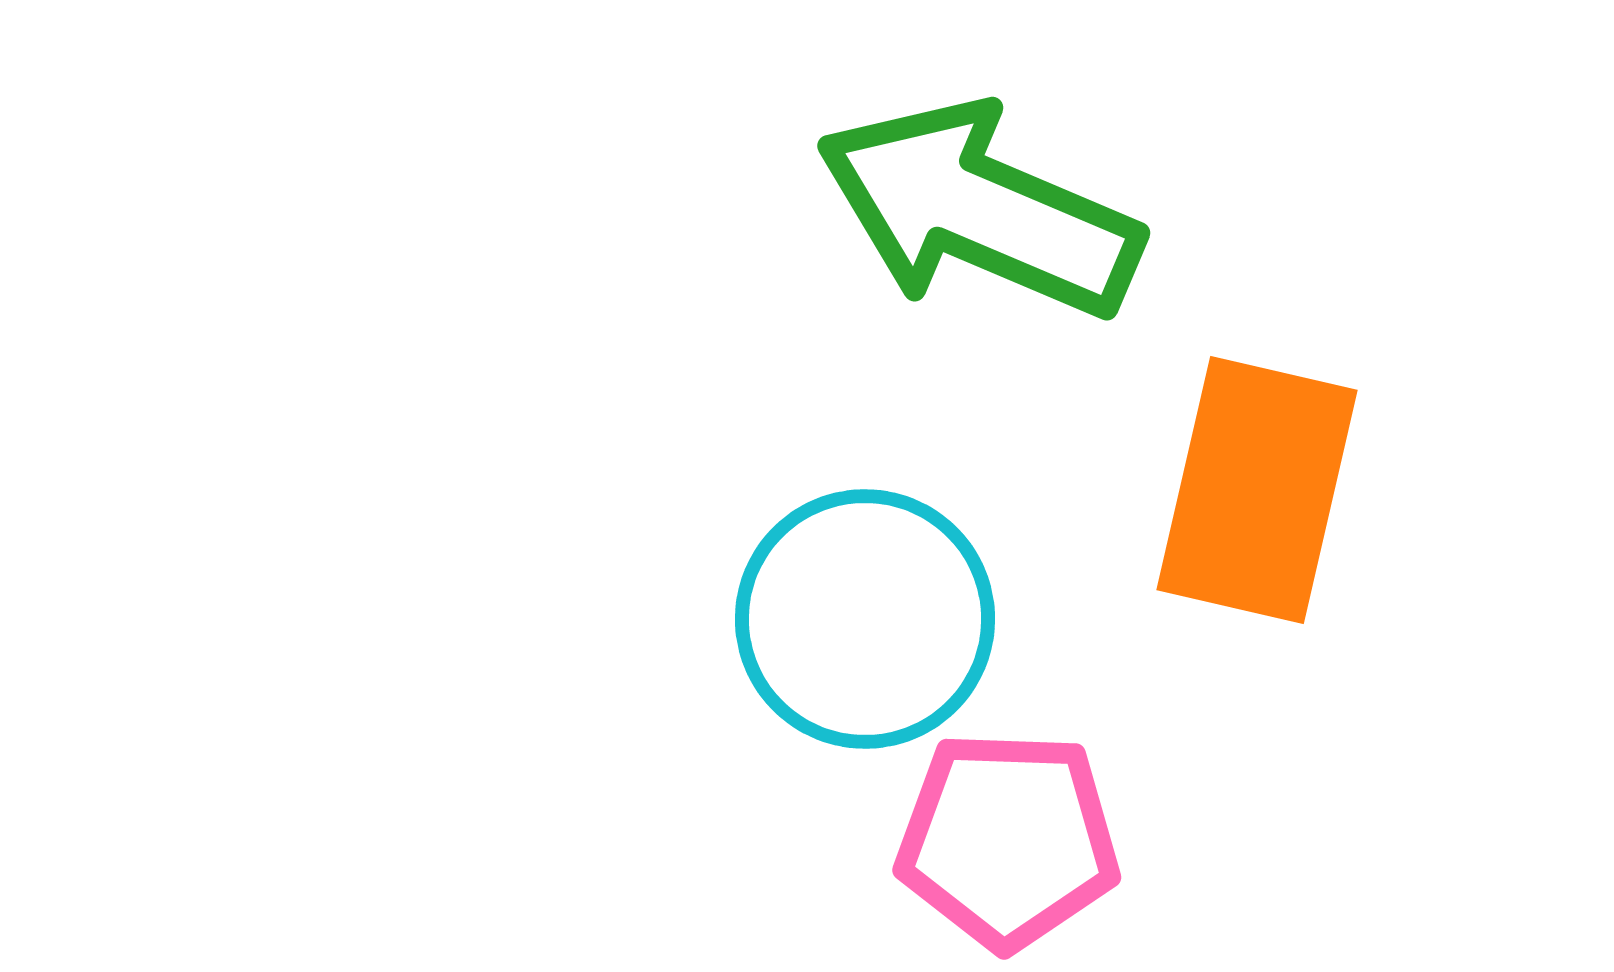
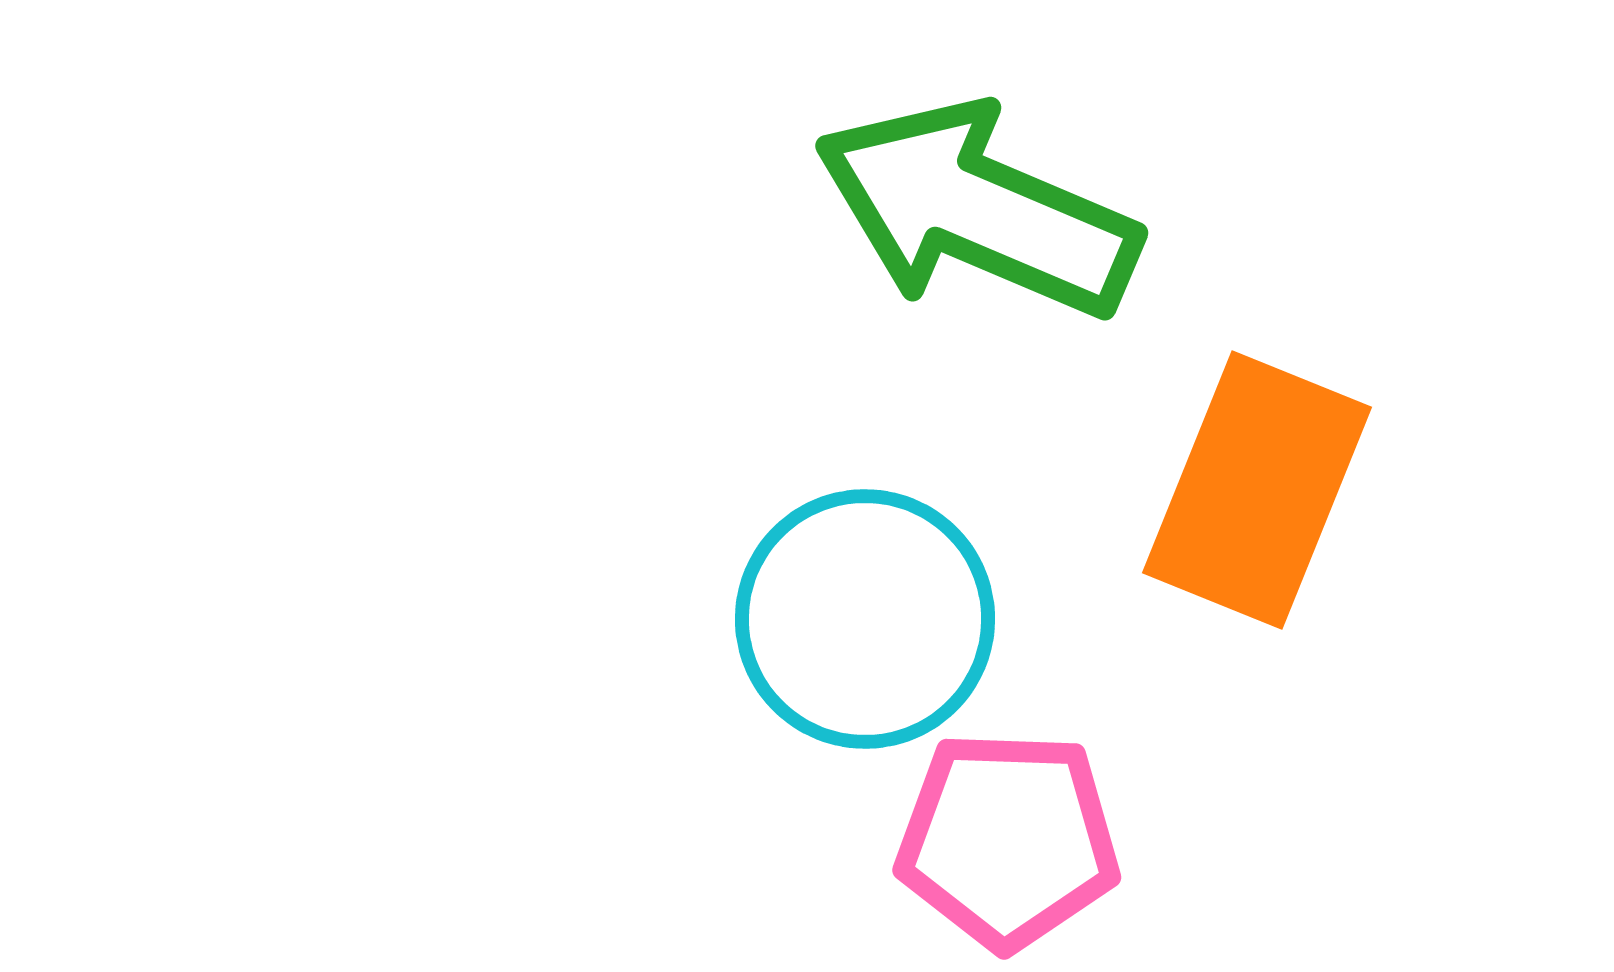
green arrow: moved 2 px left
orange rectangle: rotated 9 degrees clockwise
